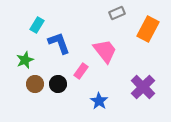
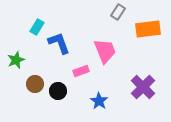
gray rectangle: moved 1 px right, 1 px up; rotated 35 degrees counterclockwise
cyan rectangle: moved 2 px down
orange rectangle: rotated 55 degrees clockwise
pink trapezoid: rotated 16 degrees clockwise
green star: moved 9 px left
pink rectangle: rotated 35 degrees clockwise
black circle: moved 7 px down
